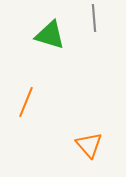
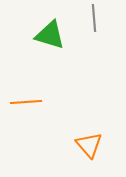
orange line: rotated 64 degrees clockwise
